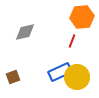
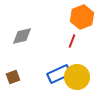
orange hexagon: rotated 15 degrees counterclockwise
gray diamond: moved 3 px left, 4 px down
blue rectangle: moved 1 px left, 2 px down
